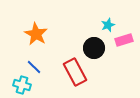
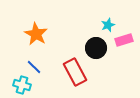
black circle: moved 2 px right
